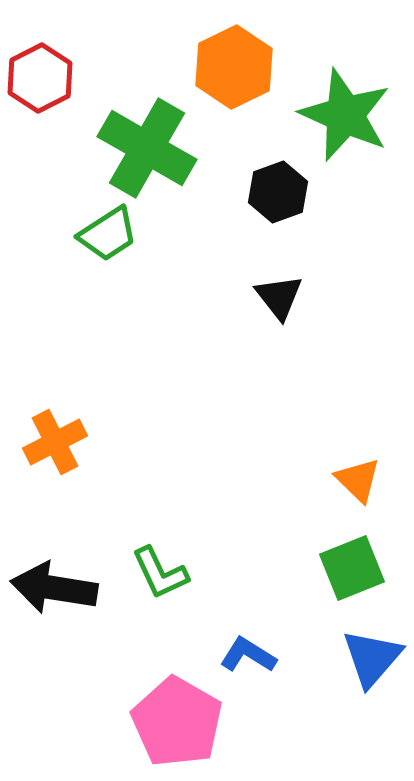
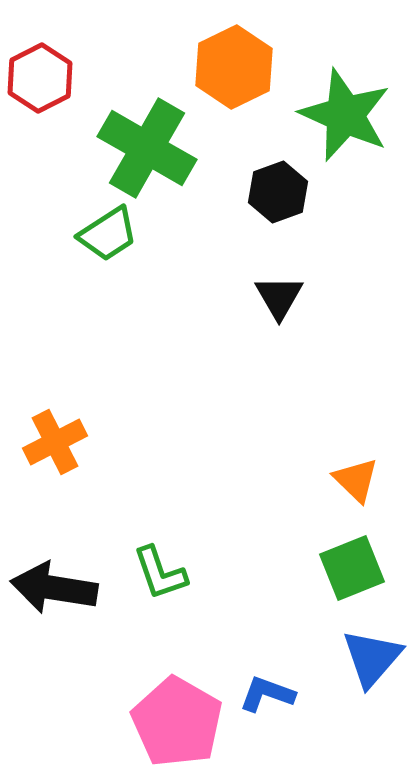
black triangle: rotated 8 degrees clockwise
orange triangle: moved 2 px left
green L-shape: rotated 6 degrees clockwise
blue L-shape: moved 19 px right, 39 px down; rotated 12 degrees counterclockwise
